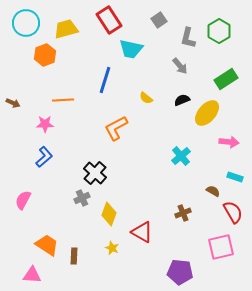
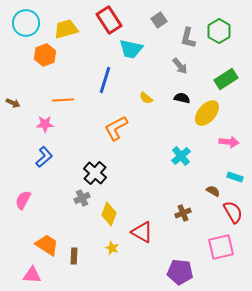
black semicircle: moved 2 px up; rotated 35 degrees clockwise
